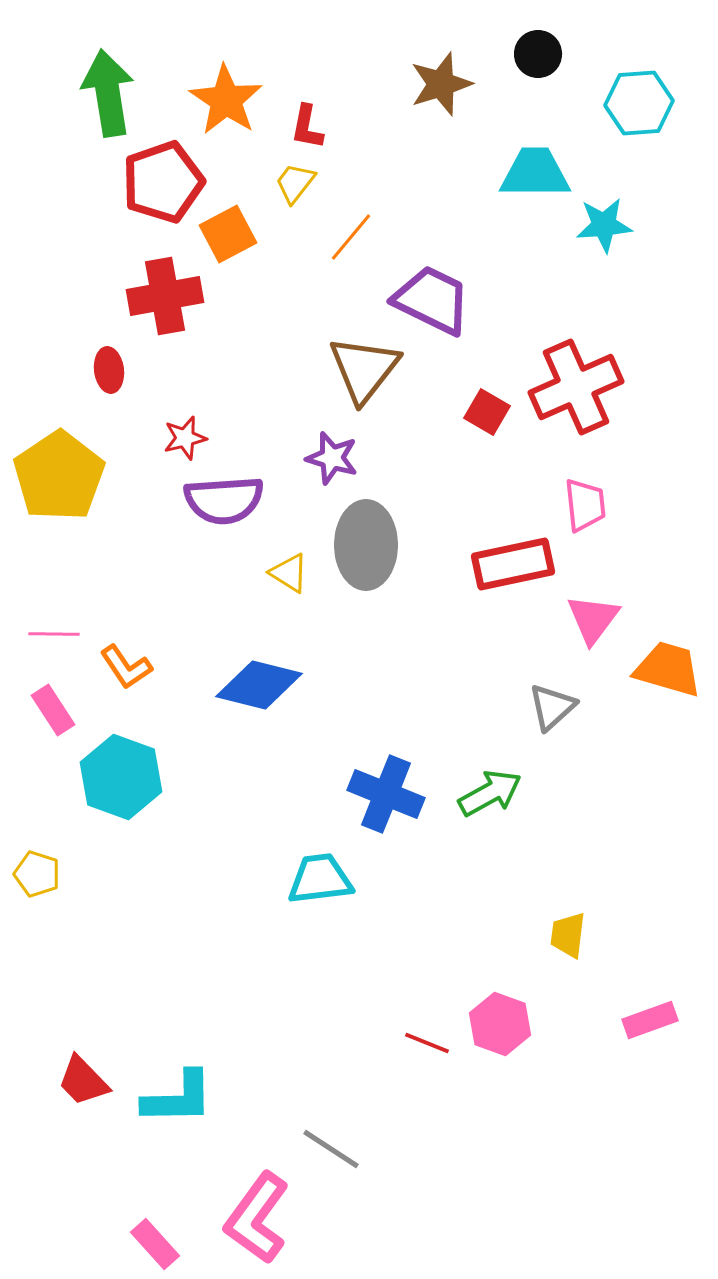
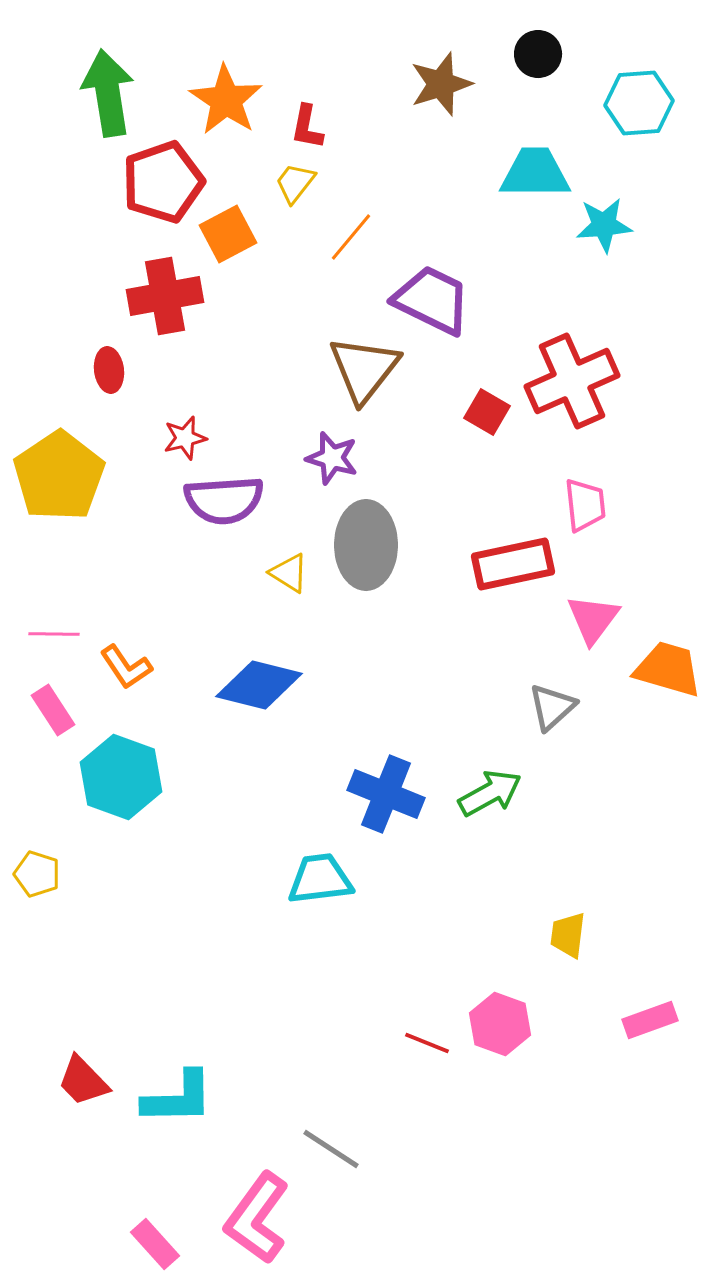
red cross at (576, 387): moved 4 px left, 6 px up
